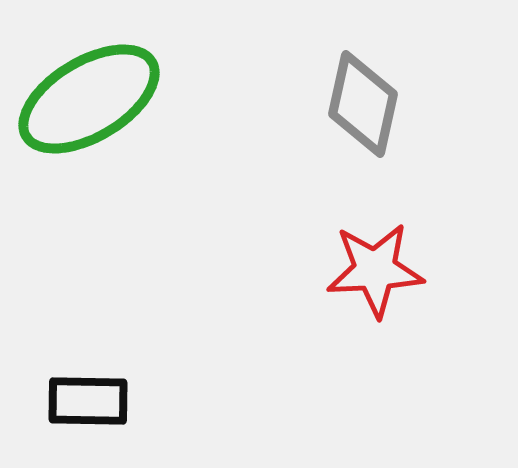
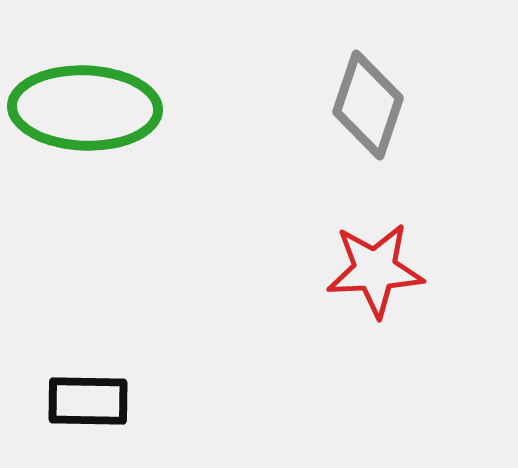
green ellipse: moved 4 px left, 9 px down; rotated 33 degrees clockwise
gray diamond: moved 5 px right, 1 px down; rotated 6 degrees clockwise
